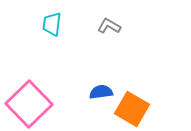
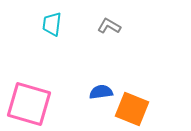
pink square: rotated 30 degrees counterclockwise
orange square: rotated 8 degrees counterclockwise
